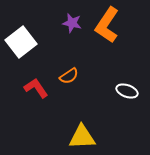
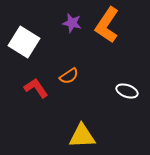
white square: moved 3 px right; rotated 20 degrees counterclockwise
yellow triangle: moved 1 px up
